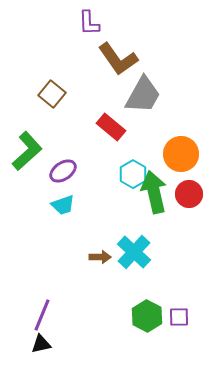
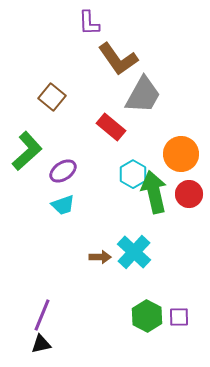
brown square: moved 3 px down
